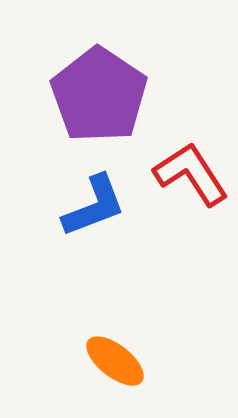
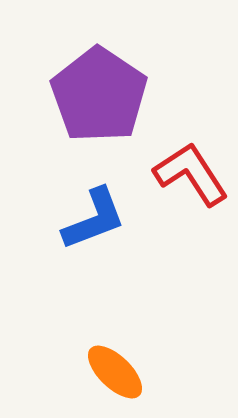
blue L-shape: moved 13 px down
orange ellipse: moved 11 px down; rotated 6 degrees clockwise
